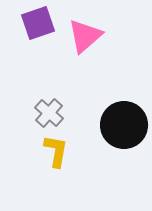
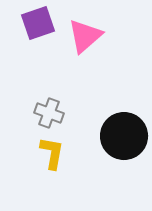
gray cross: rotated 20 degrees counterclockwise
black circle: moved 11 px down
yellow L-shape: moved 4 px left, 2 px down
